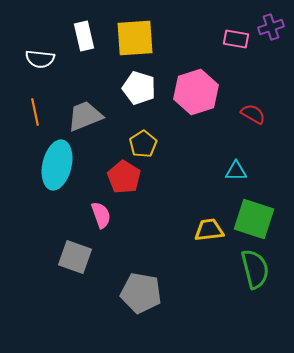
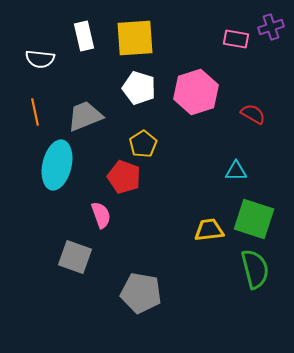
red pentagon: rotated 12 degrees counterclockwise
